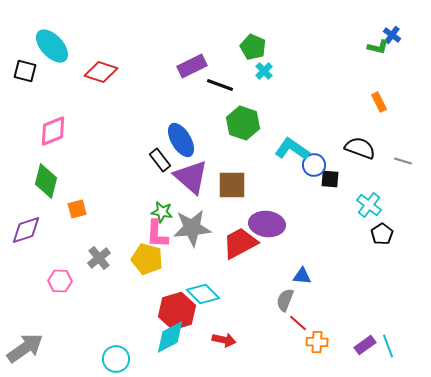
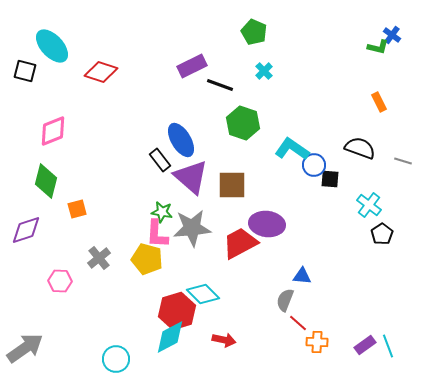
green pentagon at (253, 47): moved 1 px right, 15 px up
